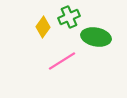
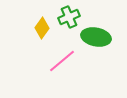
yellow diamond: moved 1 px left, 1 px down
pink line: rotated 8 degrees counterclockwise
